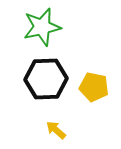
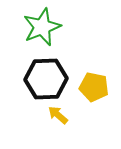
green star: rotated 9 degrees counterclockwise
yellow arrow: moved 2 px right, 15 px up
